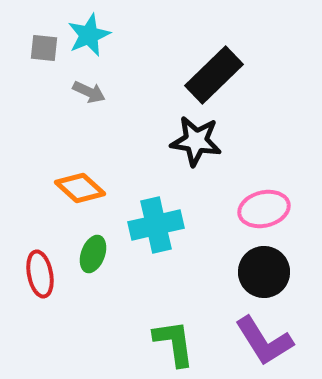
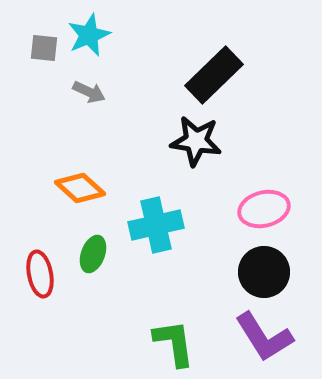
purple L-shape: moved 4 px up
